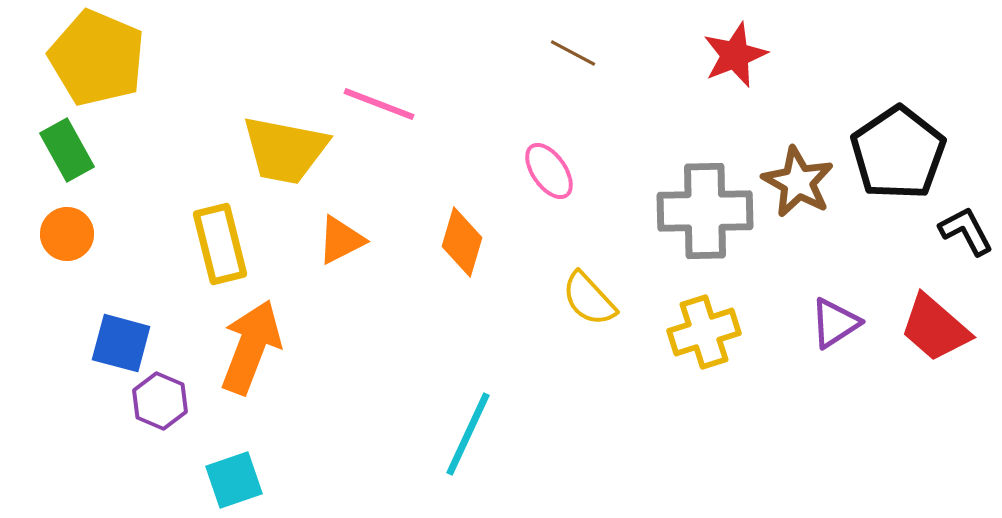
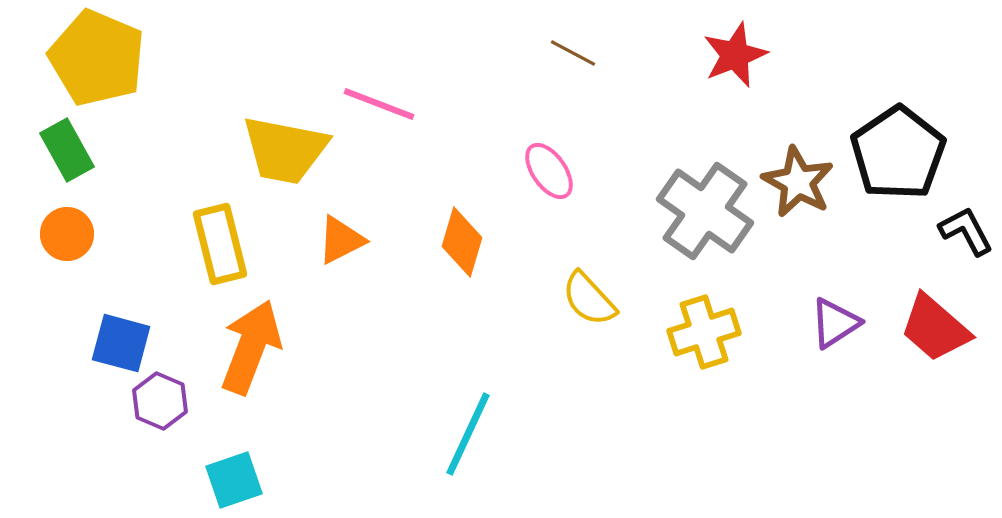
gray cross: rotated 36 degrees clockwise
